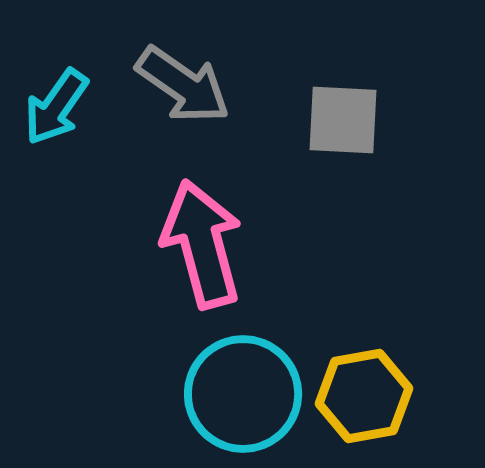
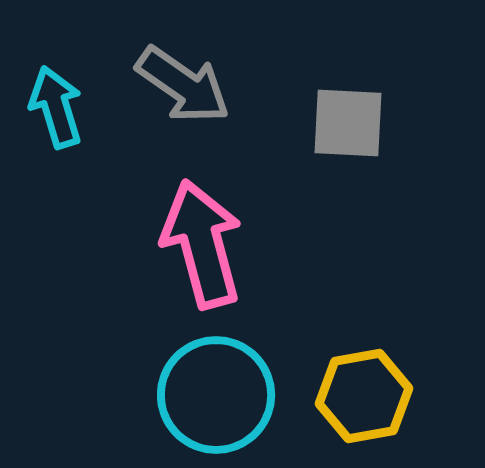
cyan arrow: rotated 128 degrees clockwise
gray square: moved 5 px right, 3 px down
cyan circle: moved 27 px left, 1 px down
